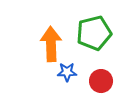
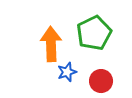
green pentagon: rotated 12 degrees counterclockwise
blue star: rotated 18 degrees counterclockwise
